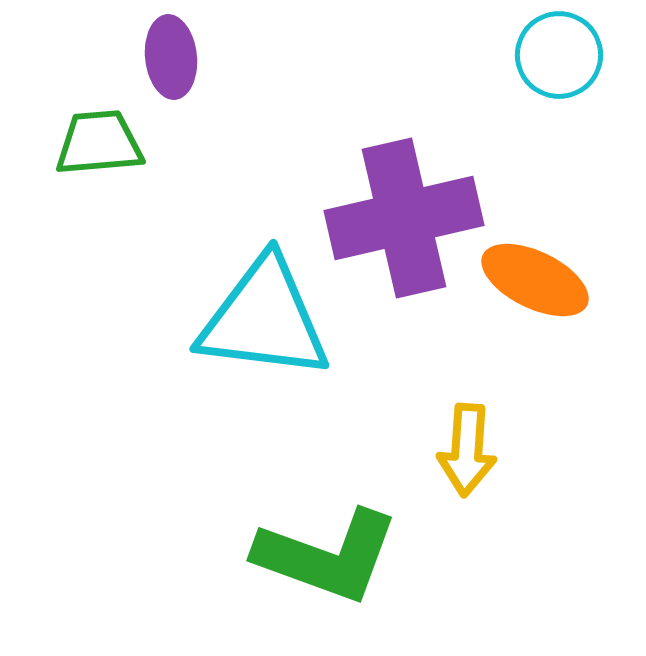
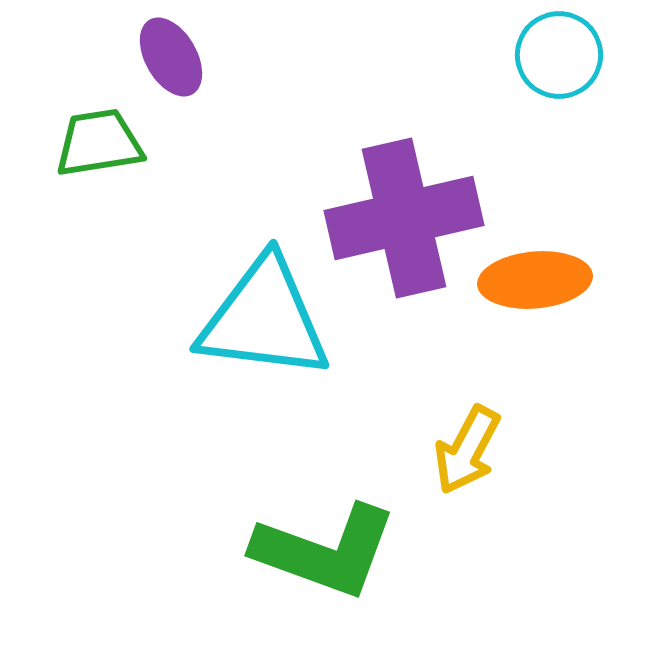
purple ellipse: rotated 24 degrees counterclockwise
green trapezoid: rotated 4 degrees counterclockwise
orange ellipse: rotated 31 degrees counterclockwise
yellow arrow: rotated 24 degrees clockwise
green L-shape: moved 2 px left, 5 px up
